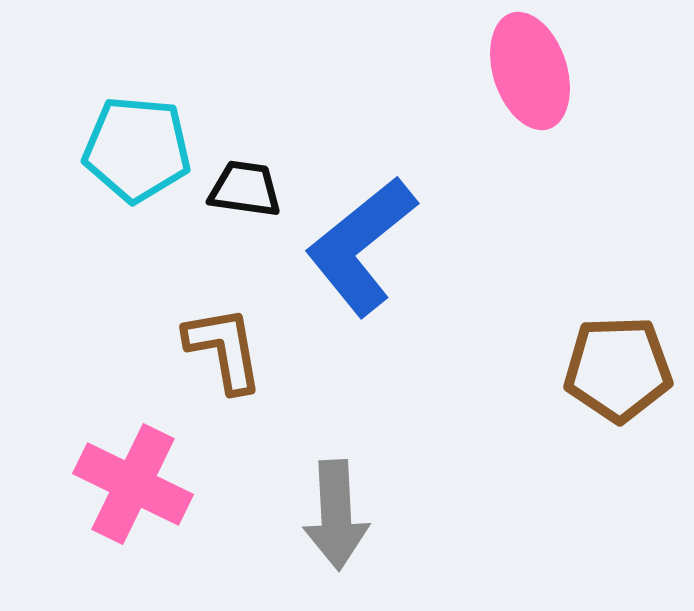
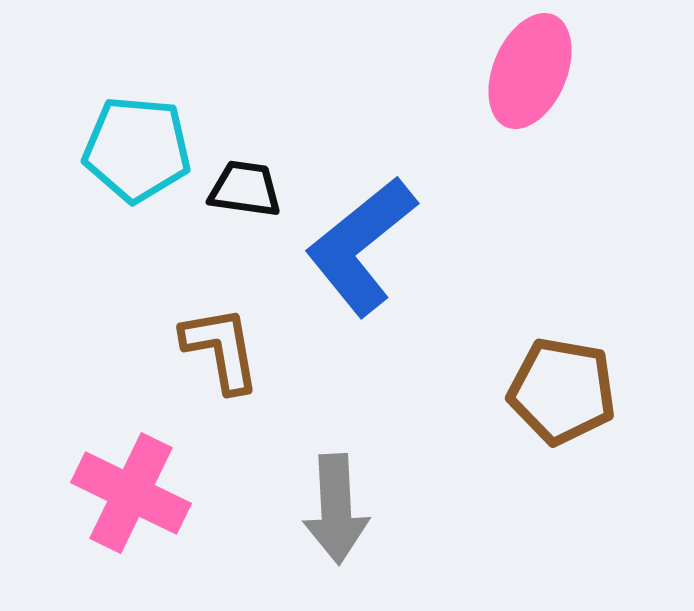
pink ellipse: rotated 41 degrees clockwise
brown L-shape: moved 3 px left
brown pentagon: moved 56 px left, 22 px down; rotated 12 degrees clockwise
pink cross: moved 2 px left, 9 px down
gray arrow: moved 6 px up
